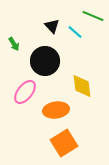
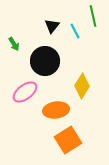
green line: rotated 55 degrees clockwise
black triangle: rotated 21 degrees clockwise
cyan line: moved 1 px up; rotated 21 degrees clockwise
yellow diamond: rotated 40 degrees clockwise
pink ellipse: rotated 15 degrees clockwise
orange square: moved 4 px right, 3 px up
